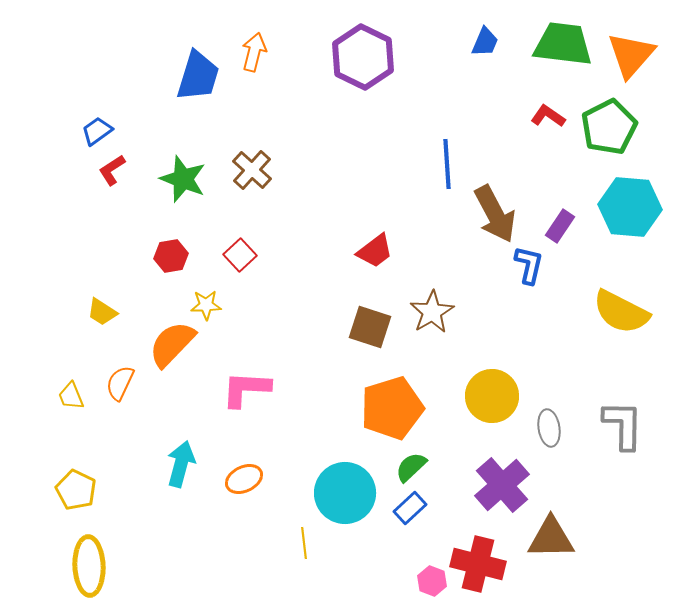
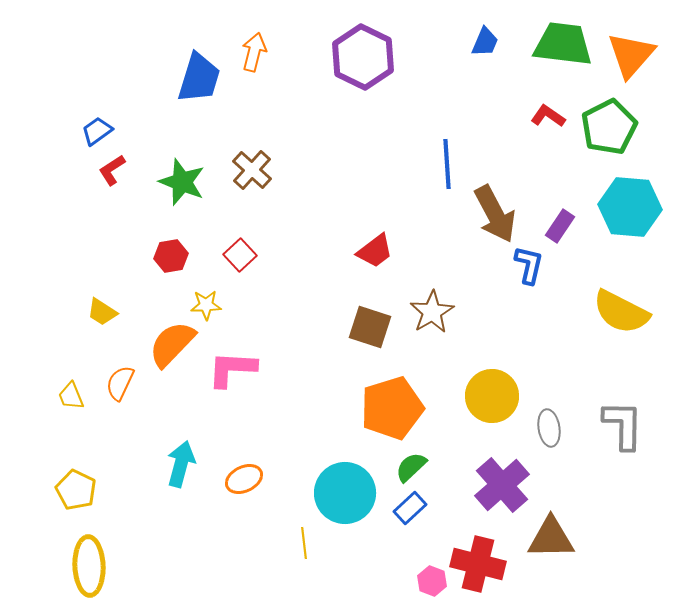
blue trapezoid at (198, 76): moved 1 px right, 2 px down
green star at (183, 179): moved 1 px left, 3 px down
pink L-shape at (246, 389): moved 14 px left, 20 px up
